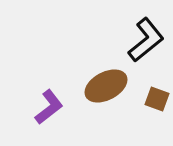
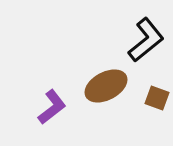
brown square: moved 1 px up
purple L-shape: moved 3 px right
